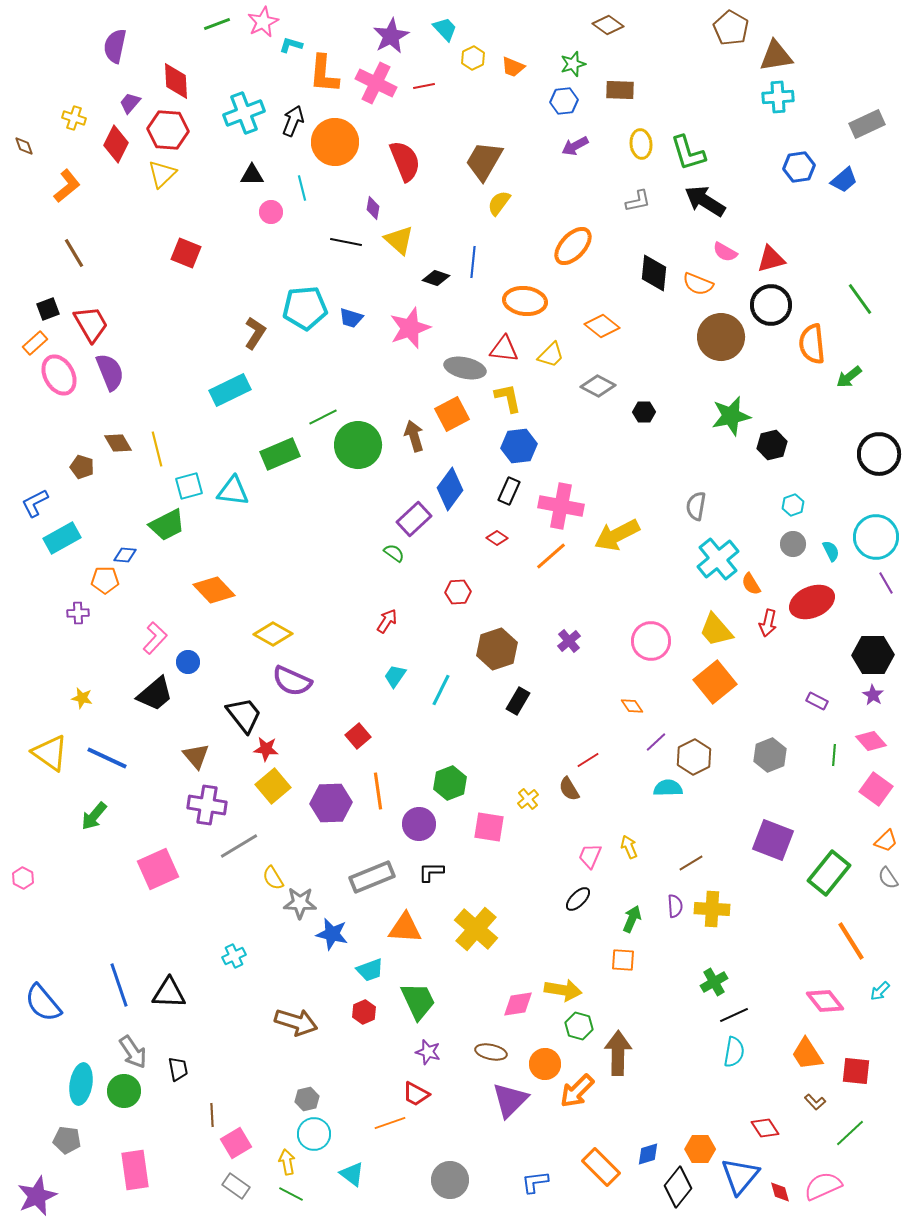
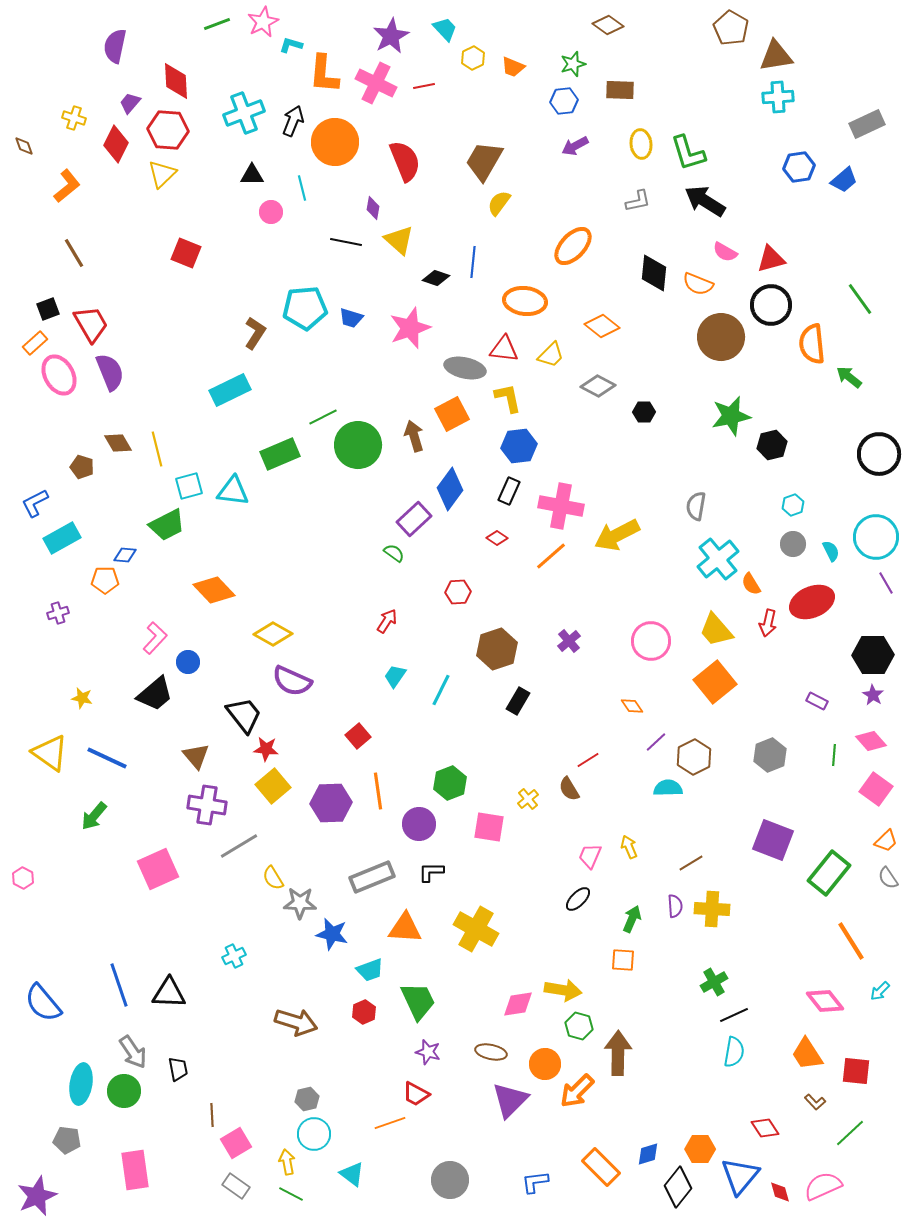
green arrow at (849, 377): rotated 76 degrees clockwise
purple cross at (78, 613): moved 20 px left; rotated 15 degrees counterclockwise
yellow cross at (476, 929): rotated 12 degrees counterclockwise
